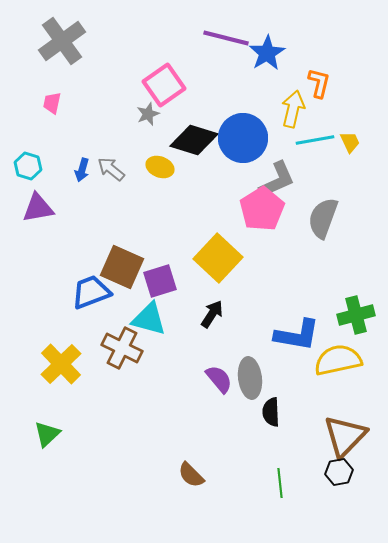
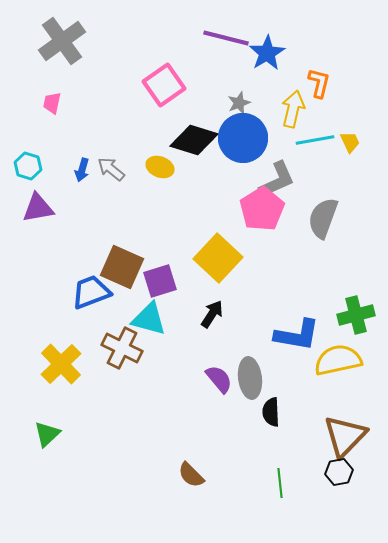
gray star: moved 91 px right, 11 px up
